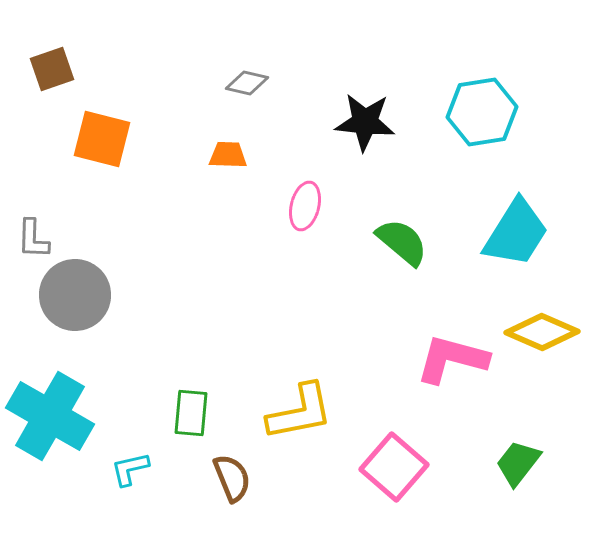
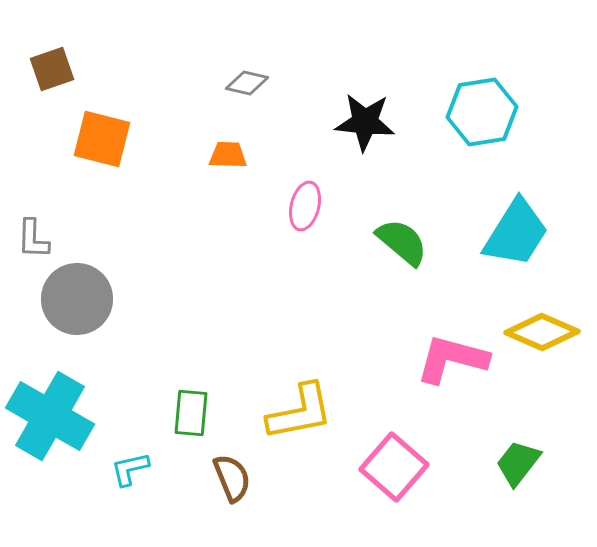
gray circle: moved 2 px right, 4 px down
